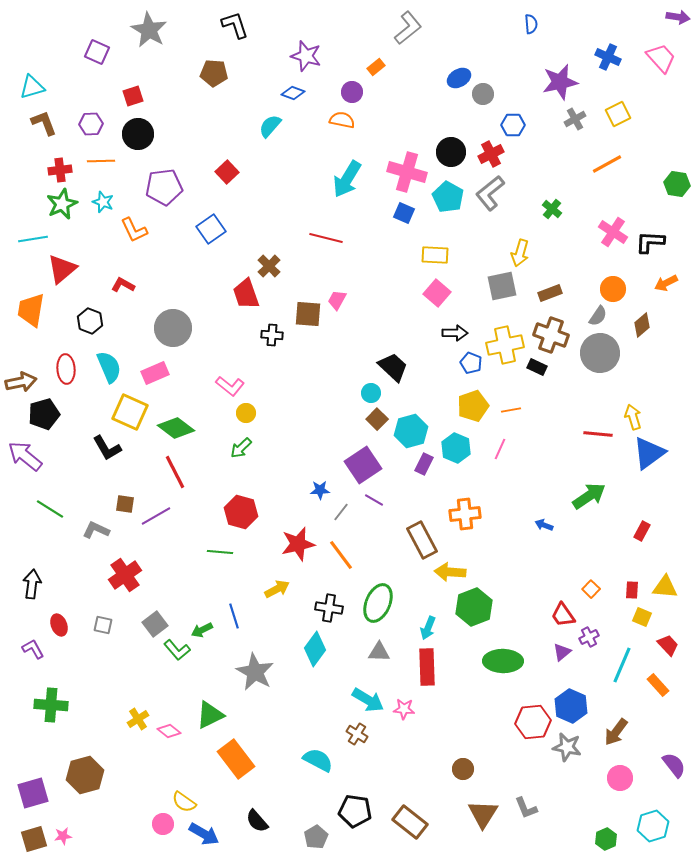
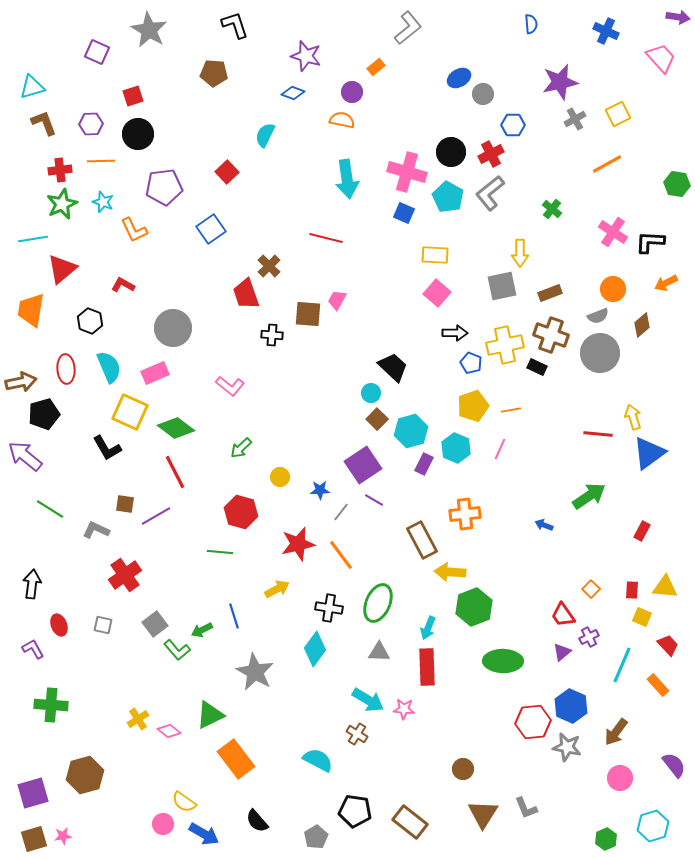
blue cross at (608, 57): moved 2 px left, 26 px up
cyan semicircle at (270, 126): moved 5 px left, 9 px down; rotated 15 degrees counterclockwise
cyan arrow at (347, 179): rotated 39 degrees counterclockwise
yellow arrow at (520, 253): rotated 16 degrees counterclockwise
gray semicircle at (598, 316): rotated 35 degrees clockwise
yellow circle at (246, 413): moved 34 px right, 64 px down
